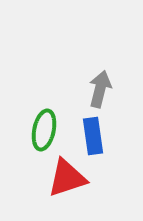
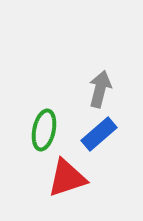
blue rectangle: moved 6 px right, 2 px up; rotated 57 degrees clockwise
